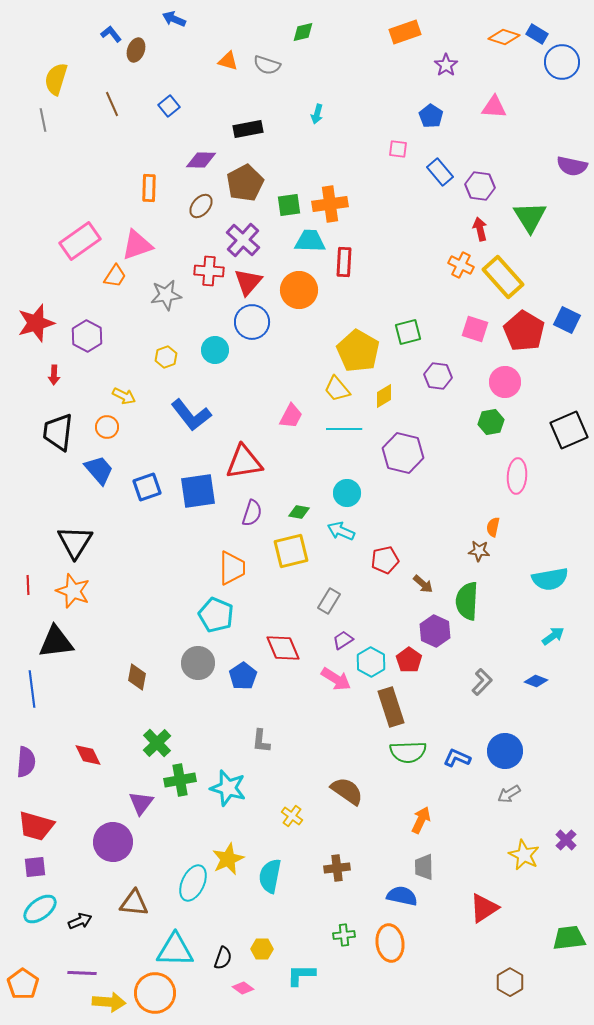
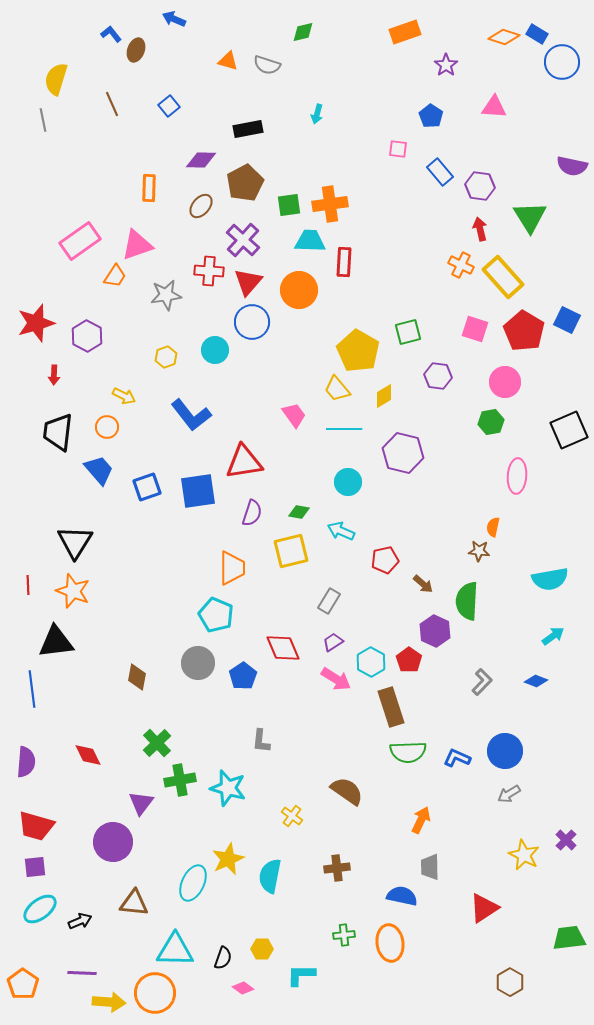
pink trapezoid at (291, 416): moved 3 px right, 1 px up; rotated 64 degrees counterclockwise
cyan circle at (347, 493): moved 1 px right, 11 px up
purple trapezoid at (343, 640): moved 10 px left, 2 px down
gray trapezoid at (424, 867): moved 6 px right
